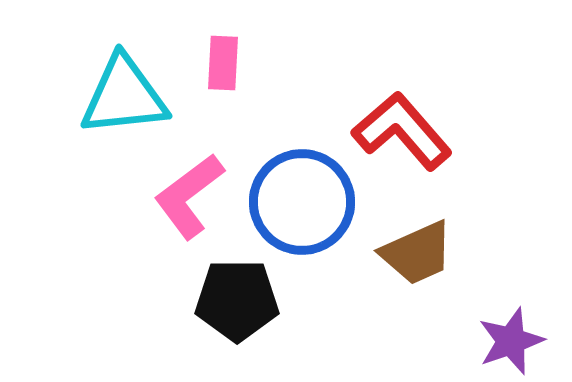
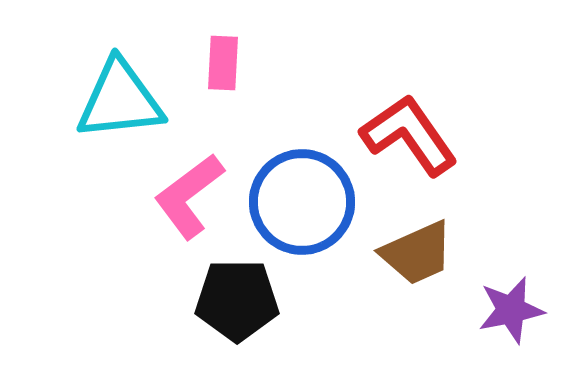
cyan triangle: moved 4 px left, 4 px down
red L-shape: moved 7 px right, 4 px down; rotated 6 degrees clockwise
purple star: moved 31 px up; rotated 8 degrees clockwise
